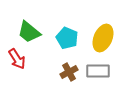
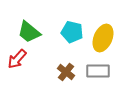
cyan pentagon: moved 5 px right, 6 px up; rotated 10 degrees counterclockwise
red arrow: rotated 75 degrees clockwise
brown cross: moved 3 px left; rotated 24 degrees counterclockwise
